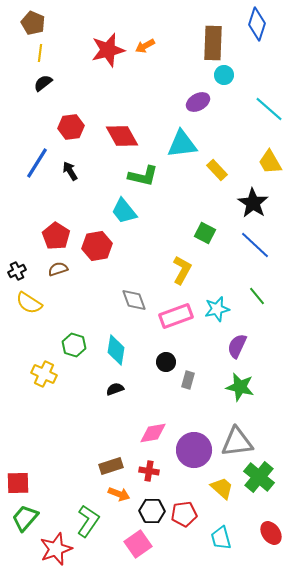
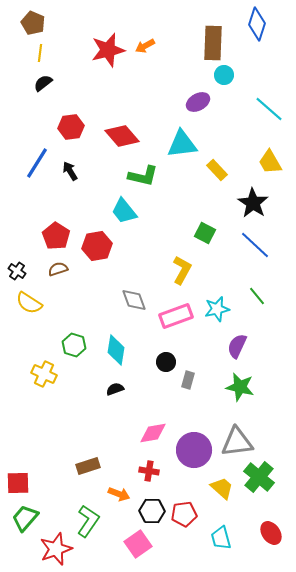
red diamond at (122, 136): rotated 12 degrees counterclockwise
black cross at (17, 271): rotated 30 degrees counterclockwise
brown rectangle at (111, 466): moved 23 px left
